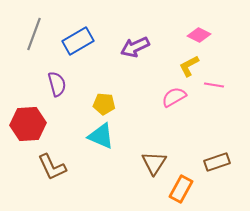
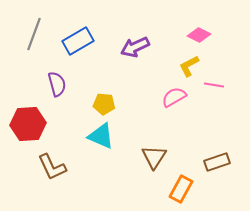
brown triangle: moved 6 px up
